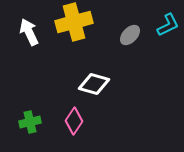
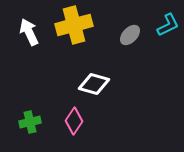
yellow cross: moved 3 px down
